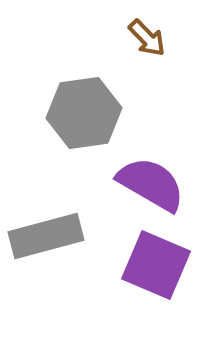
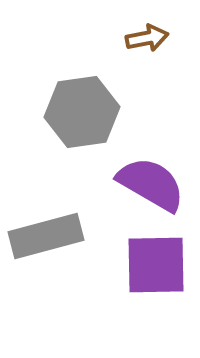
brown arrow: rotated 57 degrees counterclockwise
gray hexagon: moved 2 px left, 1 px up
purple square: rotated 24 degrees counterclockwise
